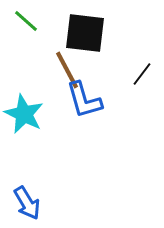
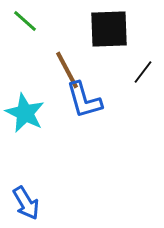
green line: moved 1 px left
black square: moved 24 px right, 4 px up; rotated 9 degrees counterclockwise
black line: moved 1 px right, 2 px up
cyan star: moved 1 px right, 1 px up
blue arrow: moved 1 px left
